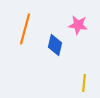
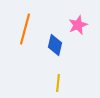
pink star: rotated 30 degrees counterclockwise
yellow line: moved 26 px left
